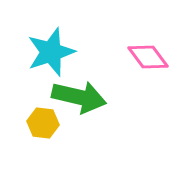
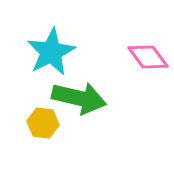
cyan star: rotated 9 degrees counterclockwise
green arrow: moved 1 px down
